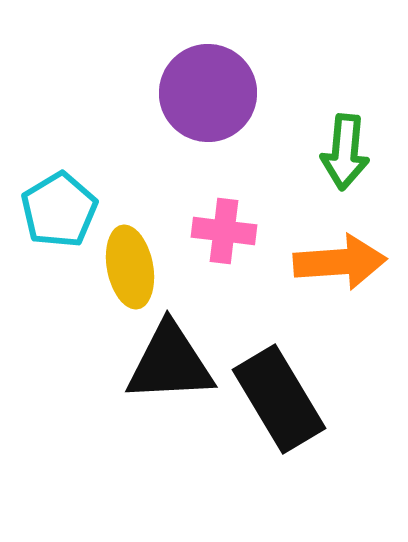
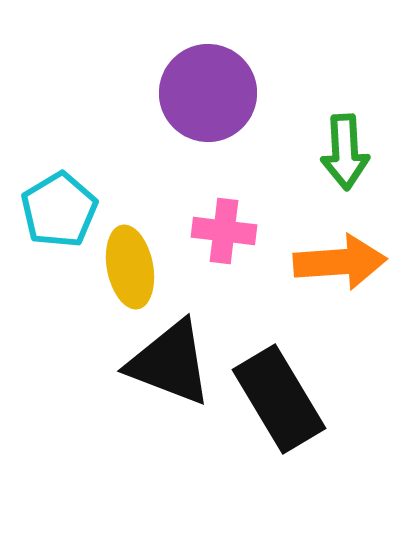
green arrow: rotated 8 degrees counterclockwise
black triangle: rotated 24 degrees clockwise
